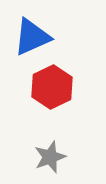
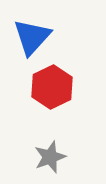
blue triangle: rotated 24 degrees counterclockwise
